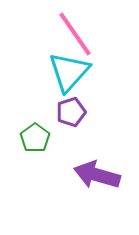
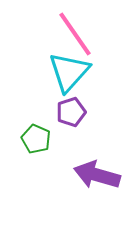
green pentagon: moved 1 px right, 1 px down; rotated 12 degrees counterclockwise
